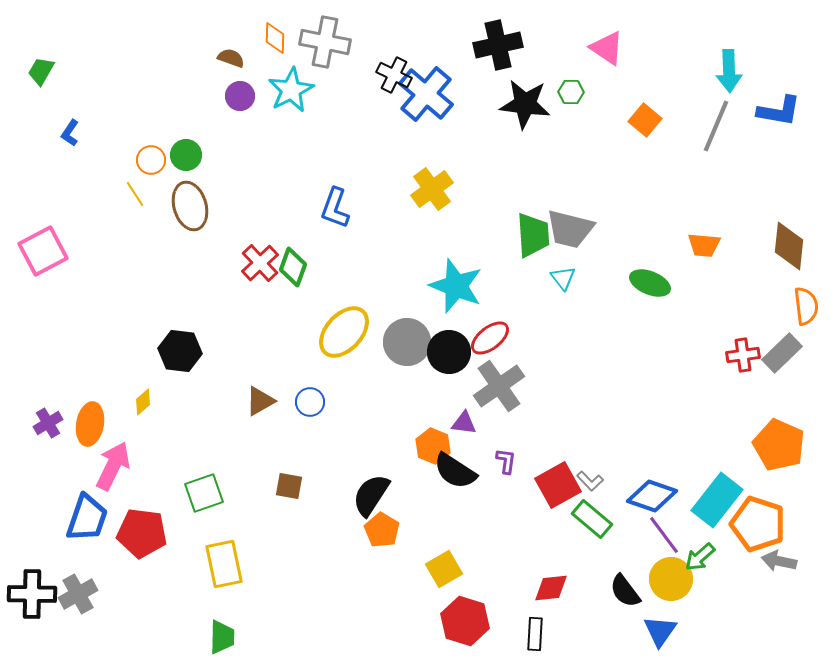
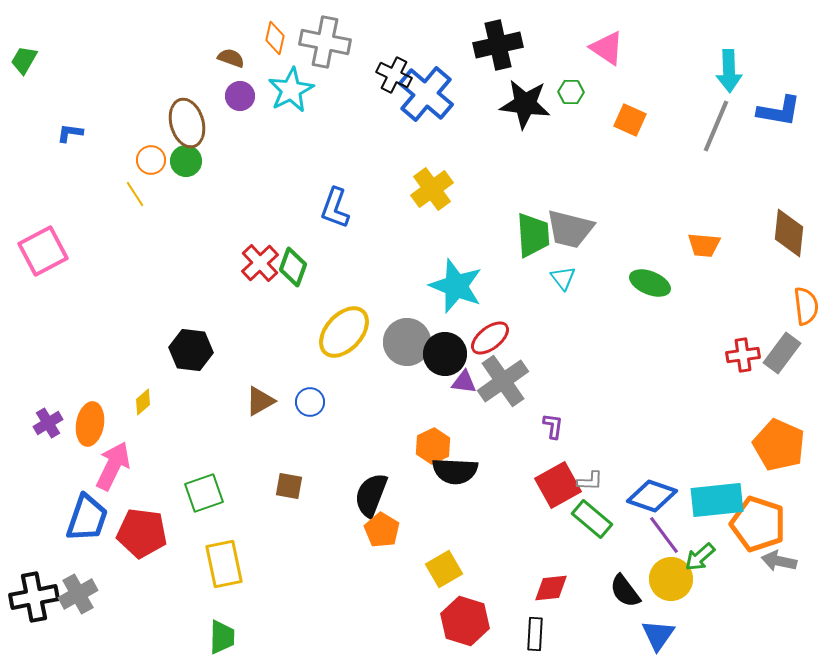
orange diamond at (275, 38): rotated 12 degrees clockwise
green trapezoid at (41, 71): moved 17 px left, 11 px up
orange square at (645, 120): moved 15 px left; rotated 16 degrees counterclockwise
blue L-shape at (70, 133): rotated 64 degrees clockwise
green circle at (186, 155): moved 6 px down
brown ellipse at (190, 206): moved 3 px left, 83 px up
brown diamond at (789, 246): moved 13 px up
black hexagon at (180, 351): moved 11 px right, 1 px up
black circle at (449, 352): moved 4 px left, 2 px down
gray rectangle at (782, 353): rotated 9 degrees counterclockwise
gray cross at (499, 386): moved 4 px right, 5 px up
purple triangle at (464, 423): moved 41 px up
orange hexagon at (433, 446): rotated 12 degrees clockwise
purple L-shape at (506, 461): moved 47 px right, 35 px up
black semicircle at (455, 471): rotated 30 degrees counterclockwise
gray L-shape at (590, 481): rotated 44 degrees counterclockwise
black semicircle at (371, 495): rotated 12 degrees counterclockwise
cyan rectangle at (717, 500): rotated 46 degrees clockwise
black cross at (32, 594): moved 2 px right, 3 px down; rotated 12 degrees counterclockwise
blue triangle at (660, 631): moved 2 px left, 4 px down
